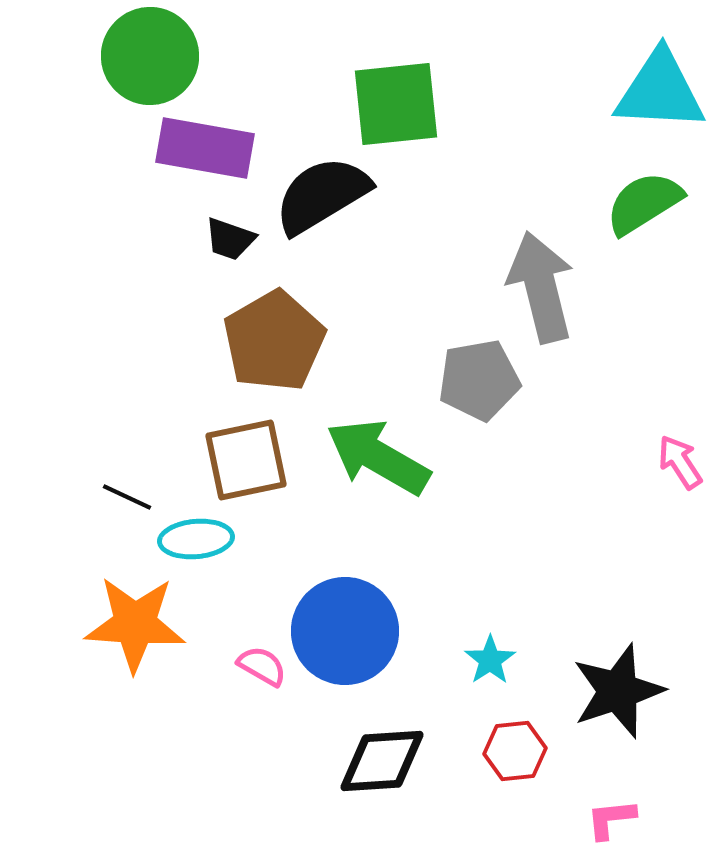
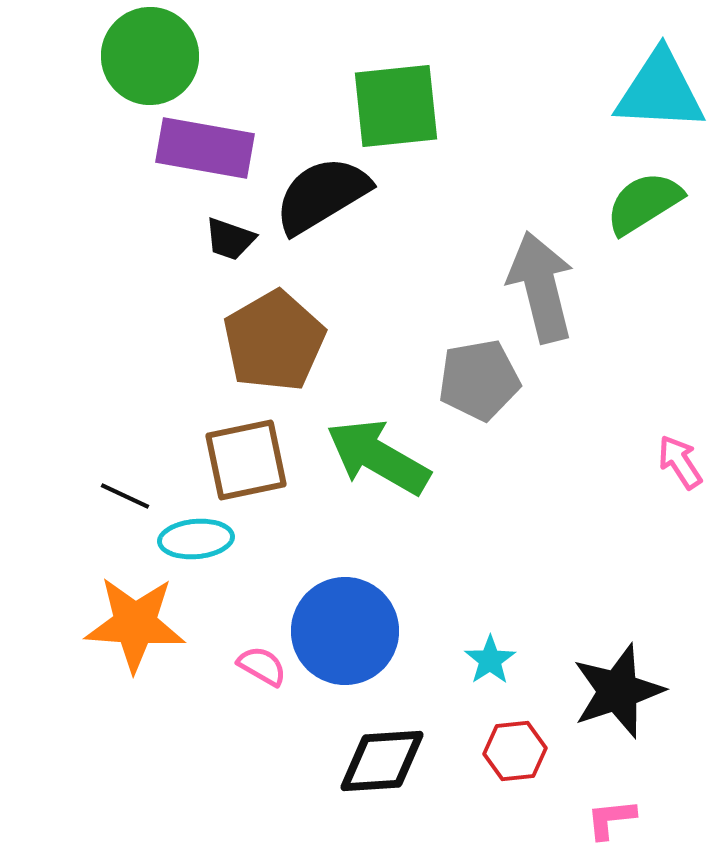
green square: moved 2 px down
black line: moved 2 px left, 1 px up
